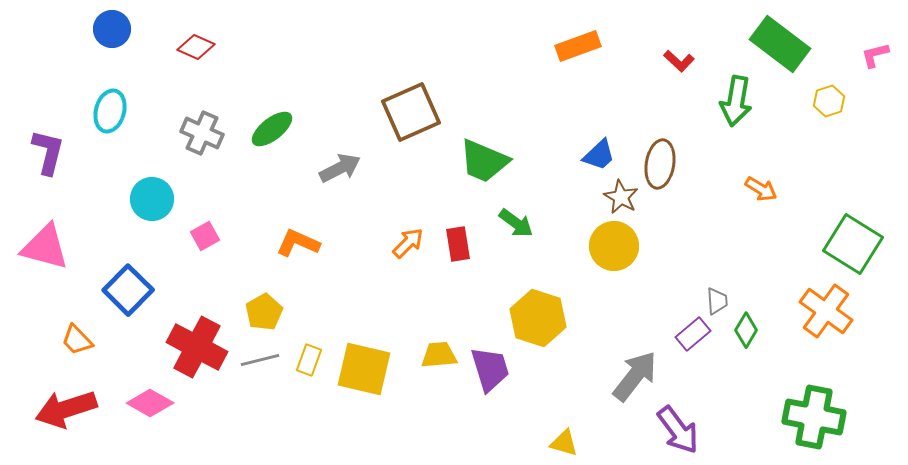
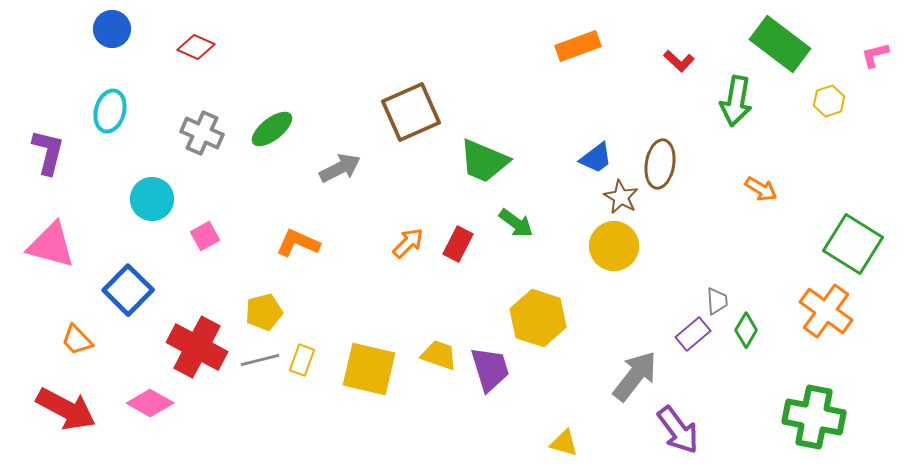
blue trapezoid at (599, 155): moved 3 px left, 3 px down; rotated 6 degrees clockwise
red rectangle at (458, 244): rotated 36 degrees clockwise
pink triangle at (45, 247): moved 6 px right, 2 px up
yellow pentagon at (264, 312): rotated 15 degrees clockwise
yellow trapezoid at (439, 355): rotated 24 degrees clockwise
yellow rectangle at (309, 360): moved 7 px left
yellow square at (364, 369): moved 5 px right
red arrow at (66, 409): rotated 134 degrees counterclockwise
